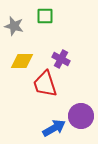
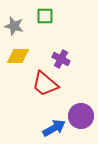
yellow diamond: moved 4 px left, 5 px up
red trapezoid: rotated 32 degrees counterclockwise
